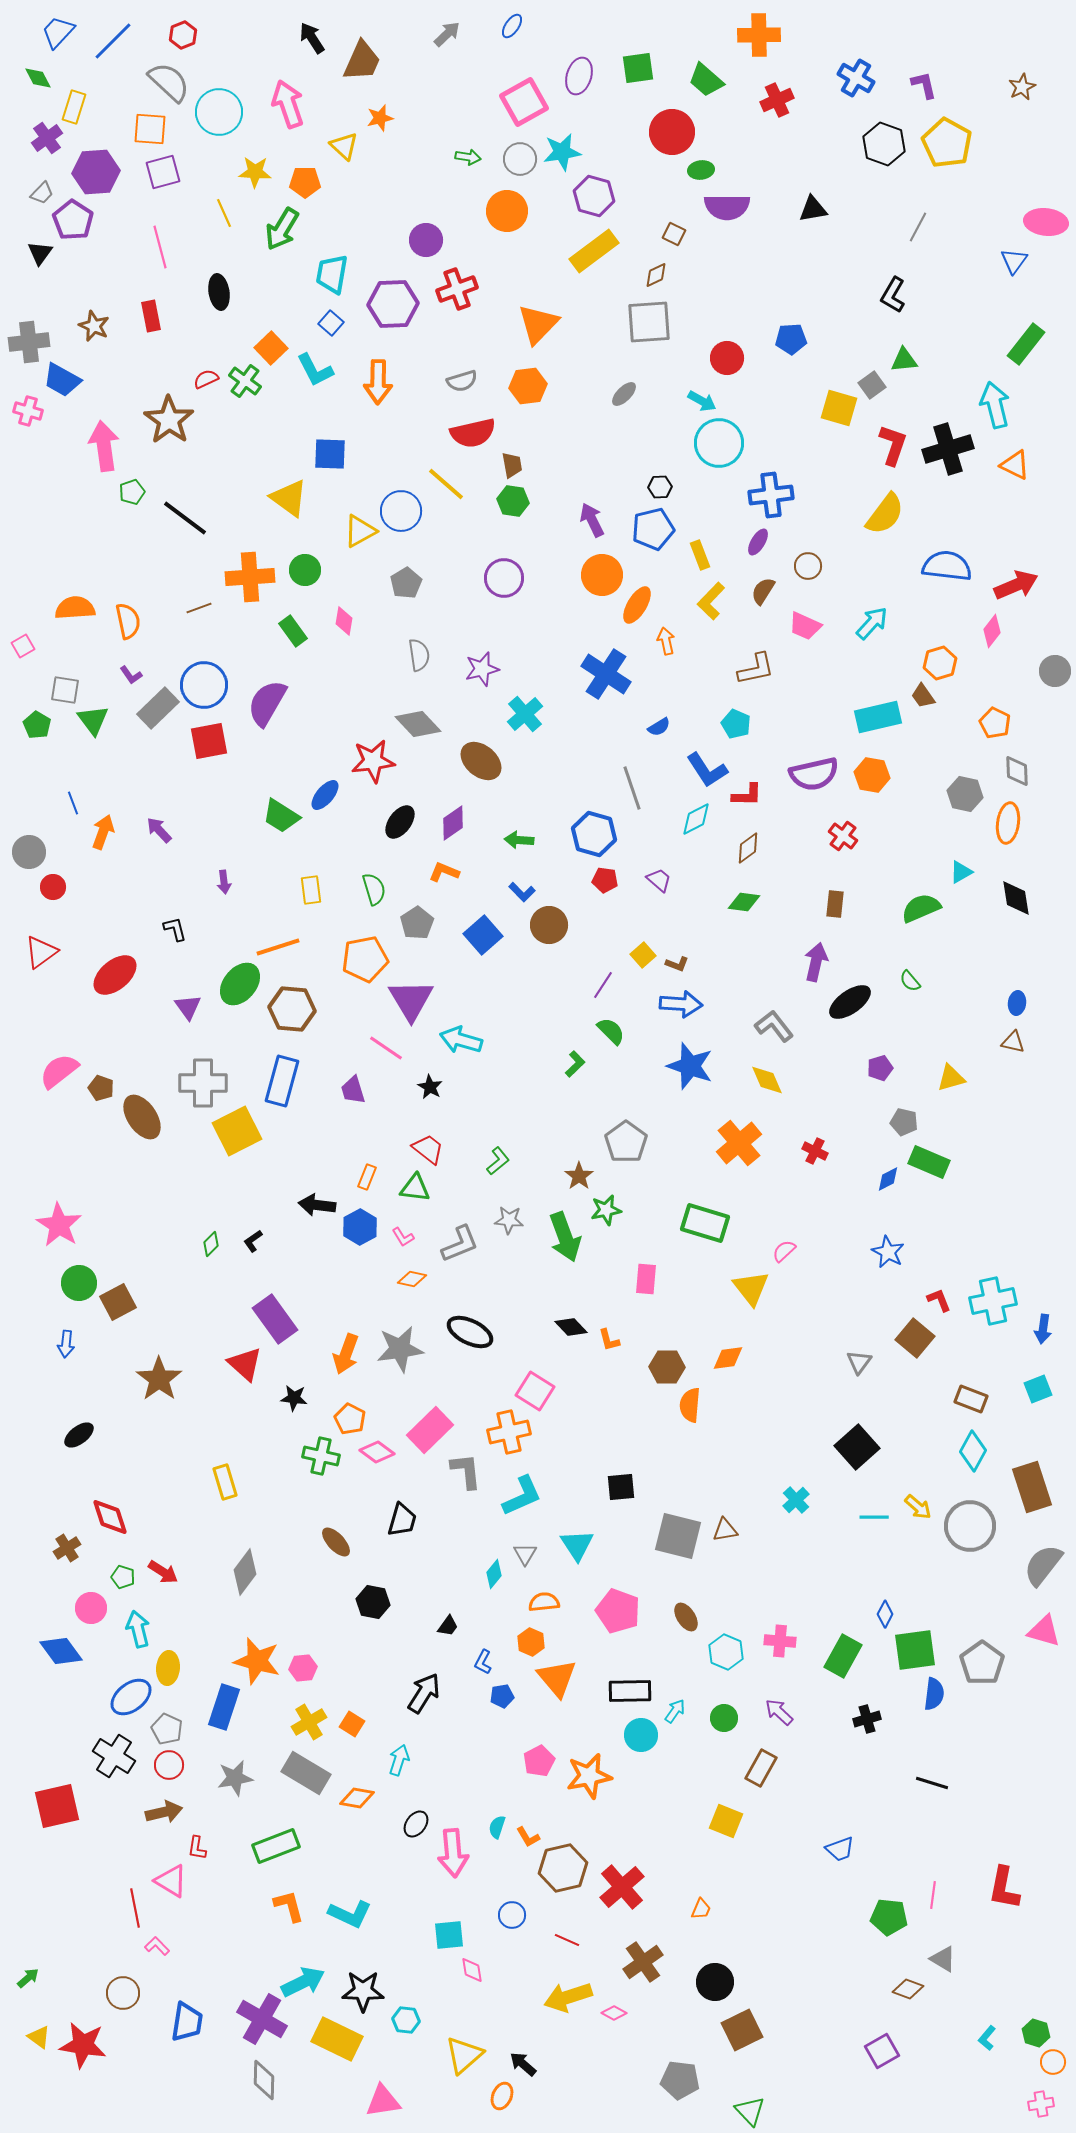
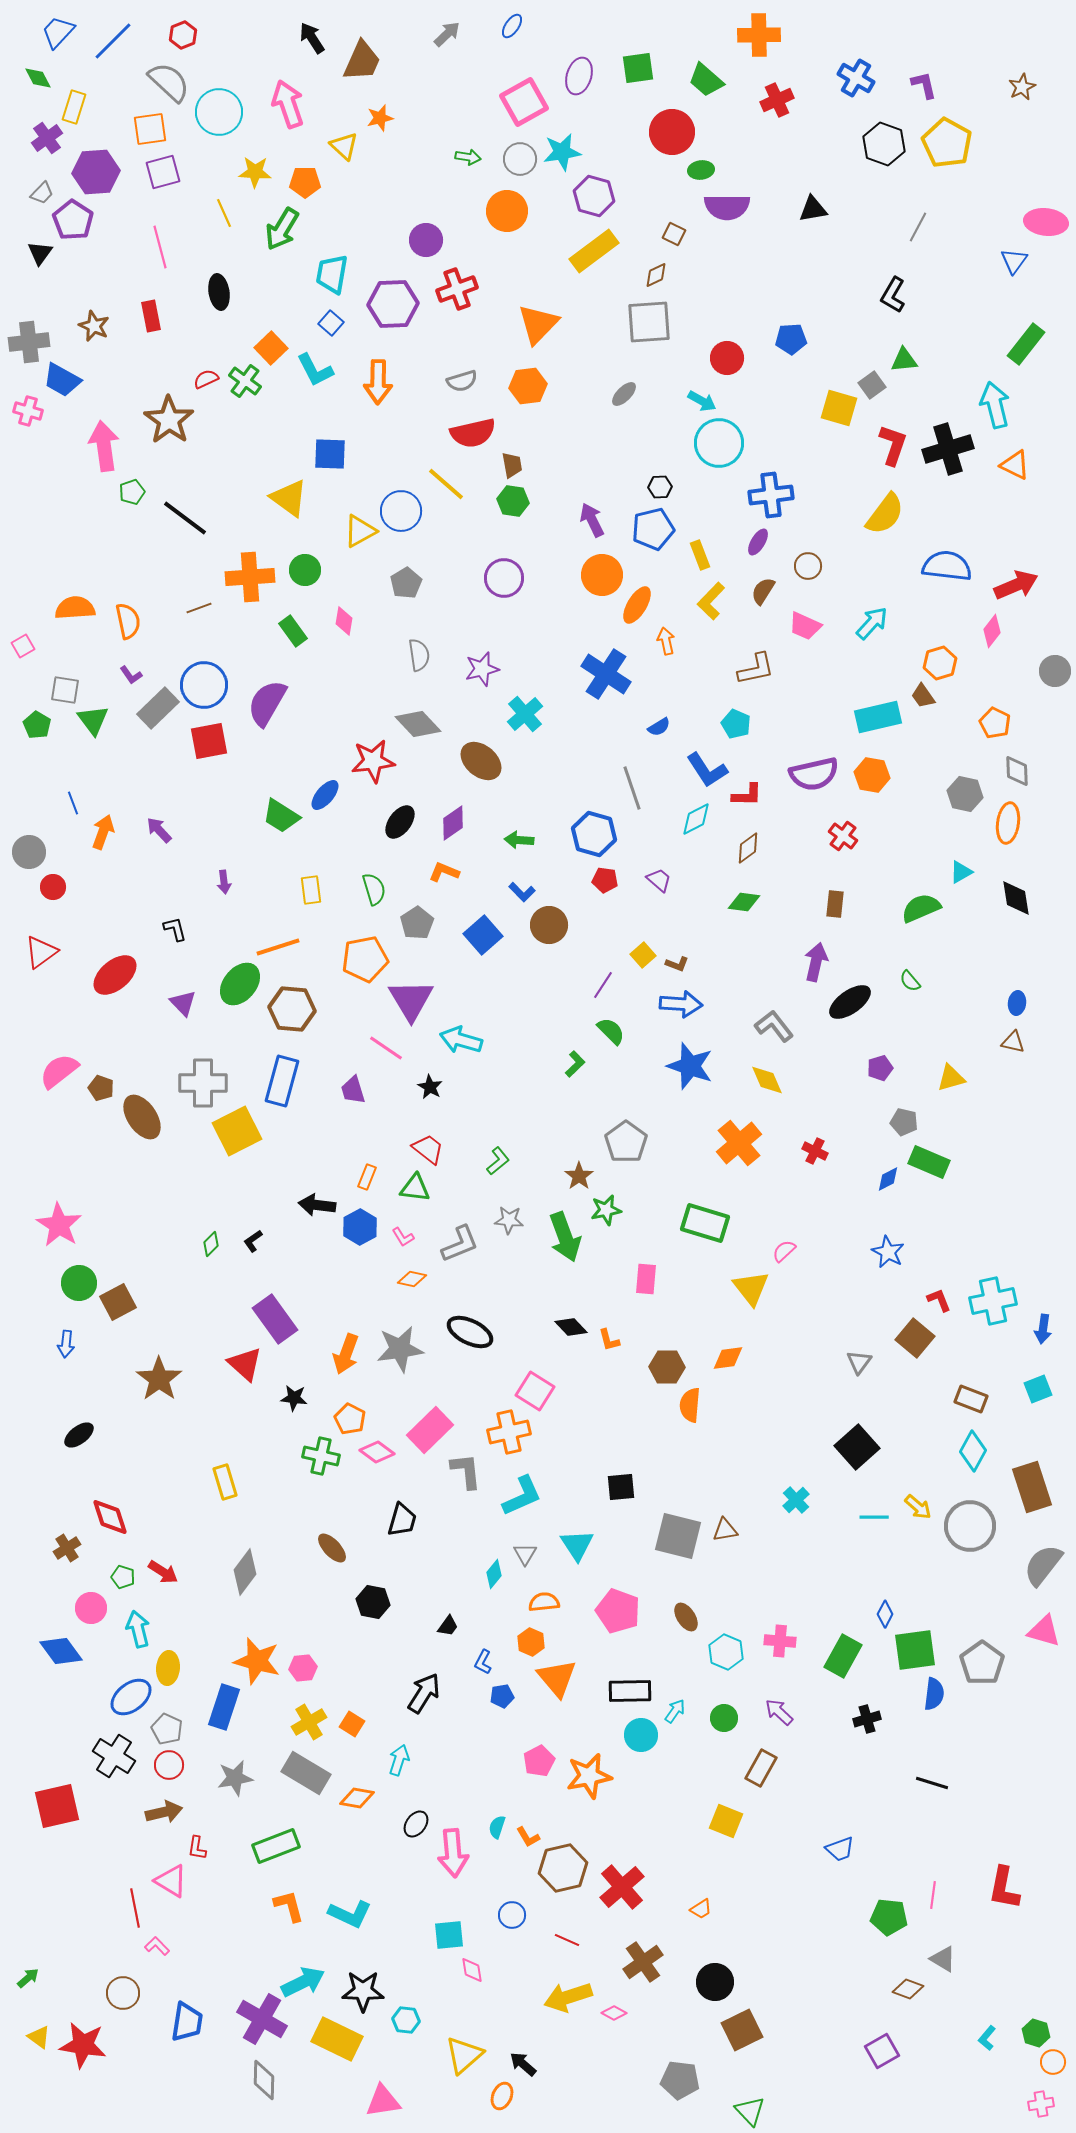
orange square at (150, 129): rotated 12 degrees counterclockwise
purple triangle at (188, 1007): moved 5 px left, 4 px up; rotated 8 degrees counterclockwise
brown ellipse at (336, 1542): moved 4 px left, 6 px down
orange trapezoid at (701, 1909): rotated 35 degrees clockwise
